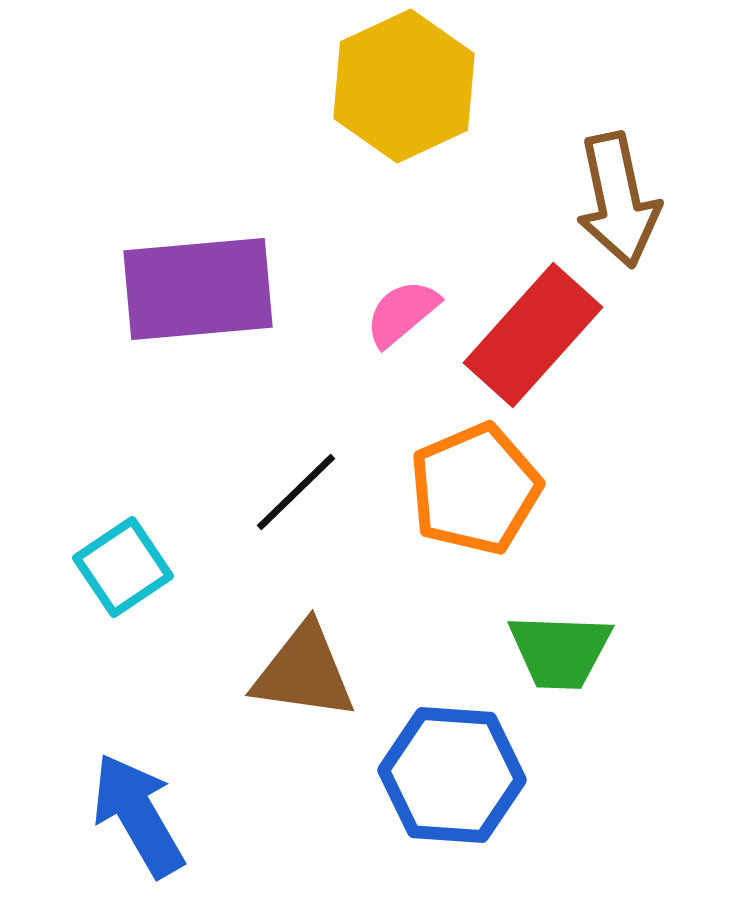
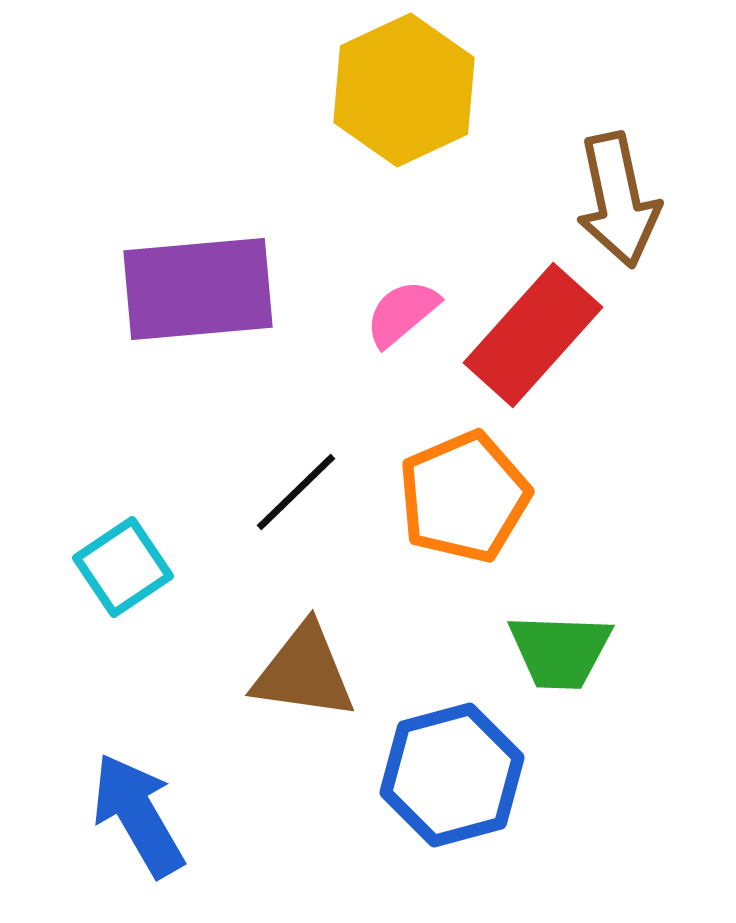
yellow hexagon: moved 4 px down
orange pentagon: moved 11 px left, 8 px down
blue hexagon: rotated 19 degrees counterclockwise
